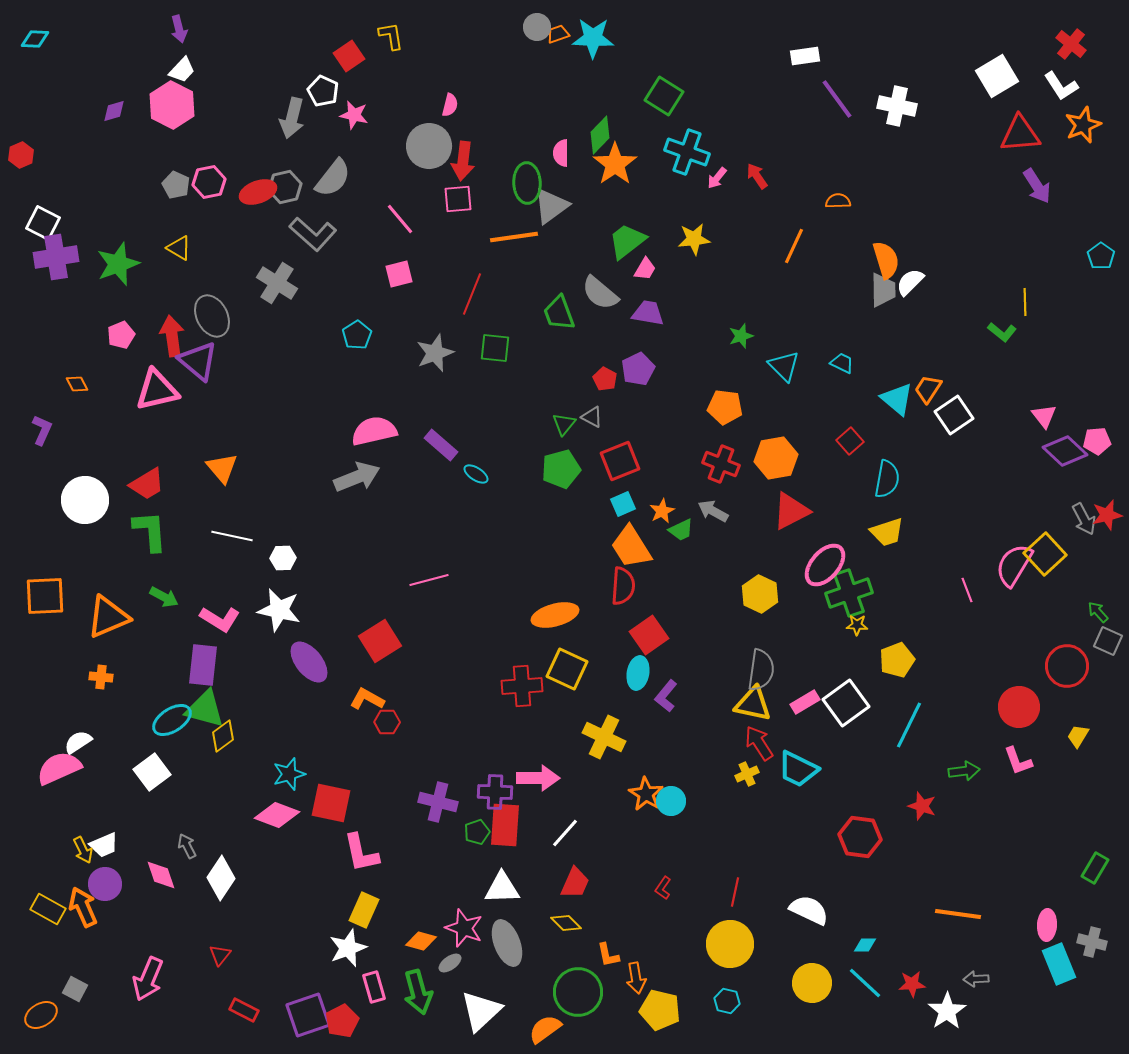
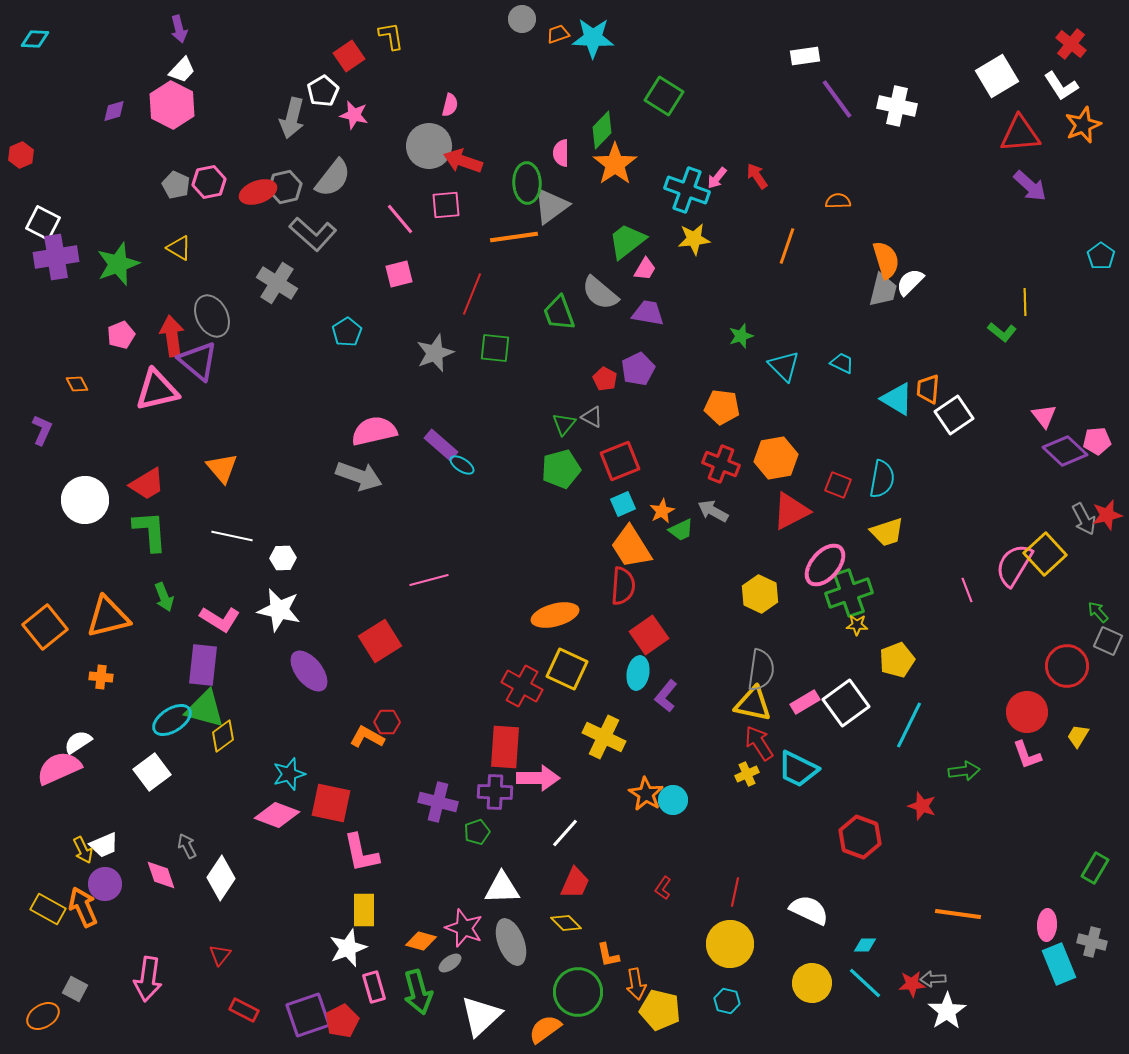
gray circle at (537, 27): moved 15 px left, 8 px up
white pentagon at (323, 91): rotated 16 degrees clockwise
green diamond at (600, 135): moved 2 px right, 5 px up
cyan cross at (687, 152): moved 38 px down
red arrow at (463, 161): rotated 102 degrees clockwise
purple arrow at (1037, 186): moved 7 px left; rotated 15 degrees counterclockwise
pink square at (458, 199): moved 12 px left, 6 px down
orange line at (794, 246): moved 7 px left; rotated 6 degrees counterclockwise
gray trapezoid at (883, 290): rotated 15 degrees clockwise
cyan pentagon at (357, 335): moved 10 px left, 3 px up
orange trapezoid at (928, 389): rotated 28 degrees counterclockwise
cyan triangle at (897, 399): rotated 9 degrees counterclockwise
orange pentagon at (725, 407): moved 3 px left
red square at (850, 441): moved 12 px left, 44 px down; rotated 28 degrees counterclockwise
cyan ellipse at (476, 474): moved 14 px left, 9 px up
gray arrow at (357, 477): moved 2 px right, 1 px up; rotated 42 degrees clockwise
cyan semicircle at (887, 479): moved 5 px left
orange square at (45, 596): moved 31 px down; rotated 36 degrees counterclockwise
green arrow at (164, 597): rotated 40 degrees clockwise
orange triangle at (108, 617): rotated 9 degrees clockwise
purple ellipse at (309, 662): moved 9 px down
red cross at (522, 686): rotated 33 degrees clockwise
orange L-shape at (367, 699): moved 38 px down
red circle at (1019, 707): moved 8 px right, 5 px down
pink L-shape at (1018, 761): moved 9 px right, 6 px up
cyan circle at (671, 801): moved 2 px right, 1 px up
red rectangle at (505, 825): moved 78 px up
red hexagon at (860, 837): rotated 12 degrees clockwise
yellow rectangle at (364, 910): rotated 24 degrees counterclockwise
gray ellipse at (507, 943): moved 4 px right, 1 px up
orange arrow at (636, 978): moved 6 px down
pink arrow at (148, 979): rotated 15 degrees counterclockwise
gray arrow at (976, 979): moved 43 px left
white triangle at (481, 1011): moved 5 px down
orange ellipse at (41, 1015): moved 2 px right, 1 px down
